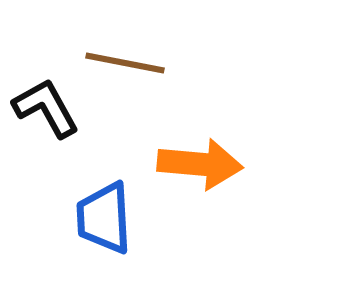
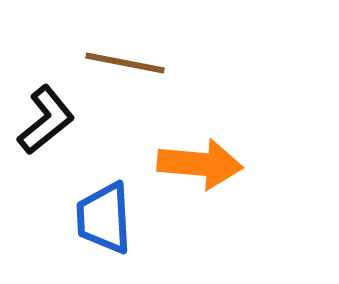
black L-shape: moved 12 px down; rotated 80 degrees clockwise
